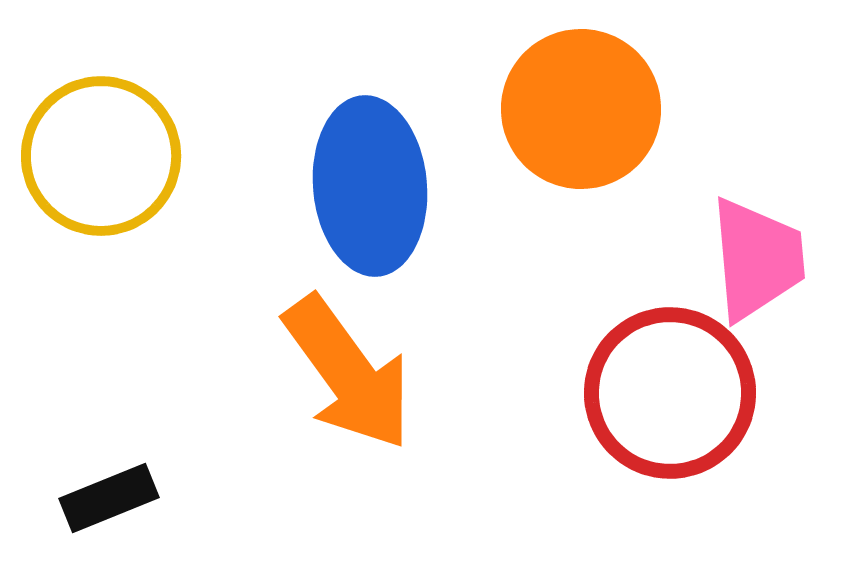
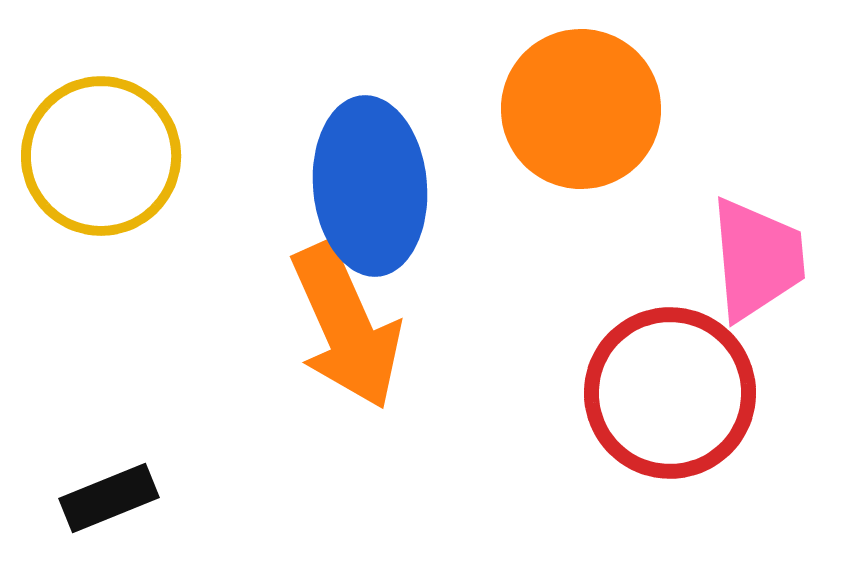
orange arrow: moved 2 px left, 47 px up; rotated 12 degrees clockwise
